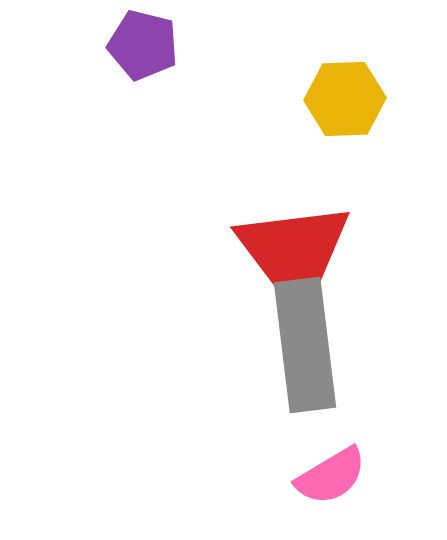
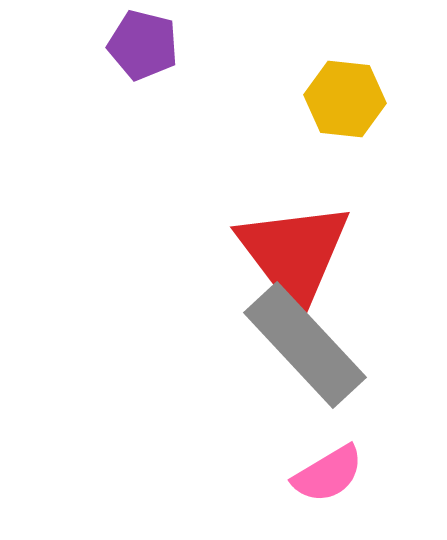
yellow hexagon: rotated 8 degrees clockwise
gray rectangle: rotated 36 degrees counterclockwise
pink semicircle: moved 3 px left, 2 px up
